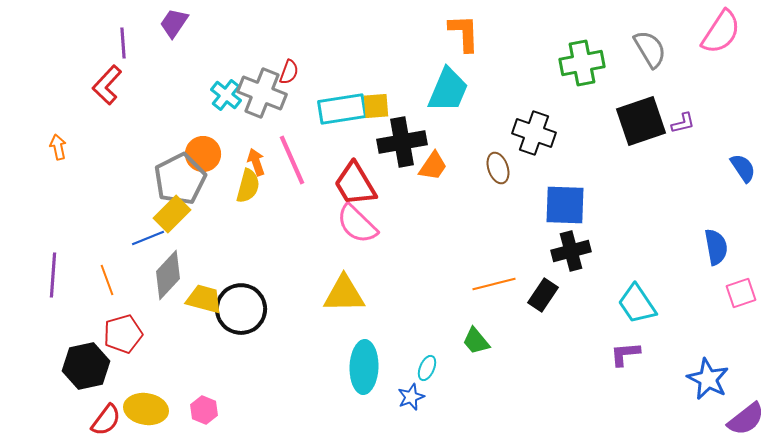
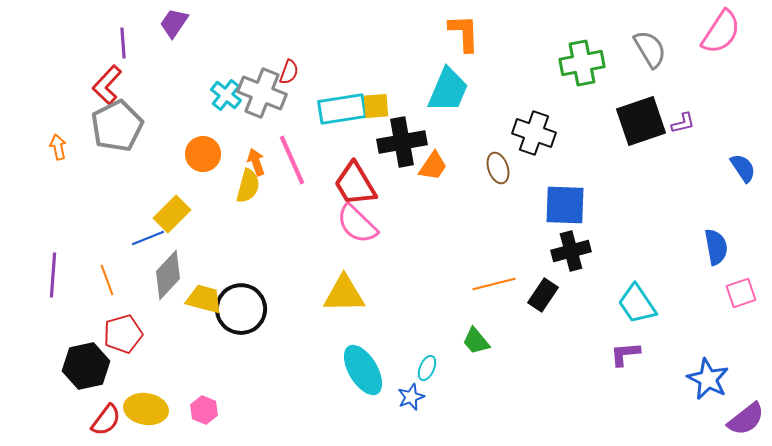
gray pentagon at (180, 179): moved 63 px left, 53 px up
cyan ellipse at (364, 367): moved 1 px left, 3 px down; rotated 33 degrees counterclockwise
